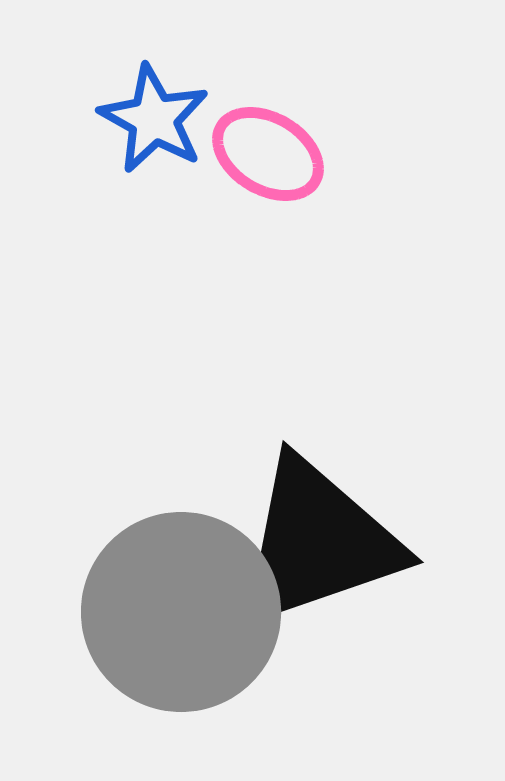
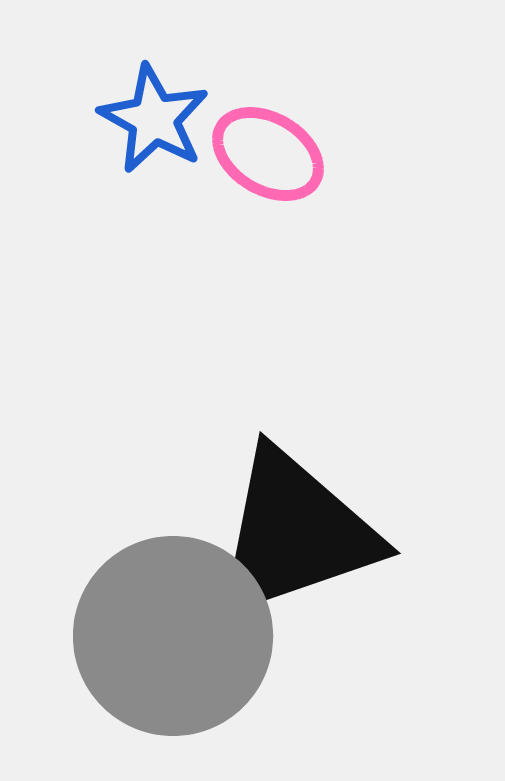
black triangle: moved 23 px left, 9 px up
gray circle: moved 8 px left, 24 px down
